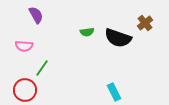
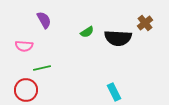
purple semicircle: moved 8 px right, 5 px down
green semicircle: rotated 24 degrees counterclockwise
black semicircle: rotated 16 degrees counterclockwise
green line: rotated 42 degrees clockwise
red circle: moved 1 px right
